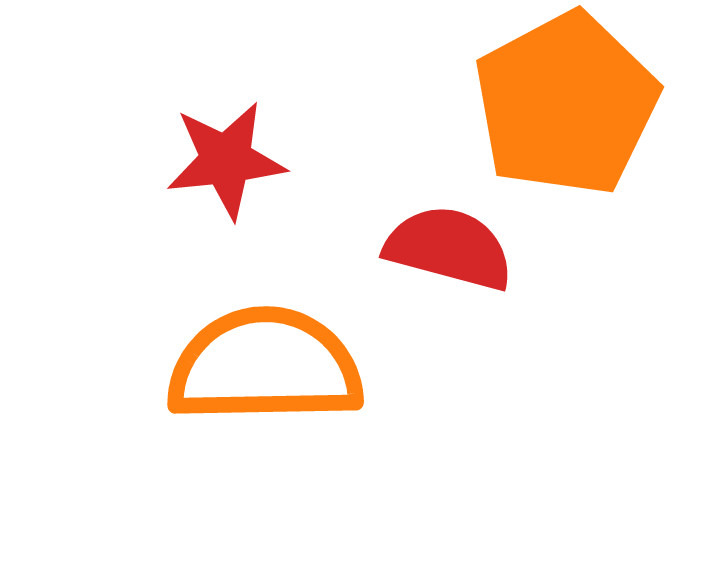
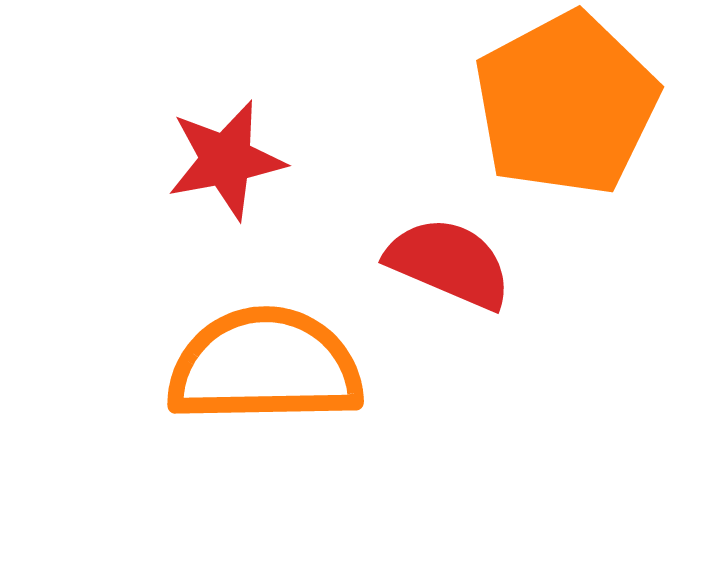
red star: rotated 5 degrees counterclockwise
red semicircle: moved 15 px down; rotated 8 degrees clockwise
